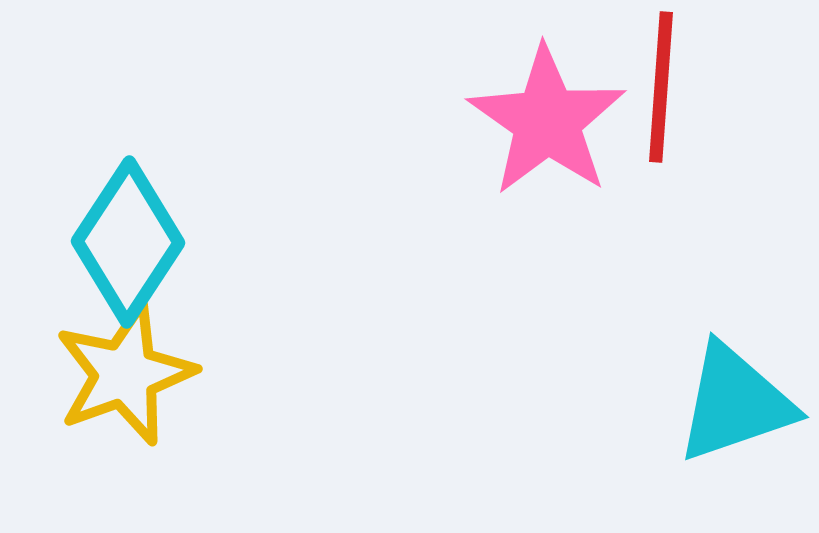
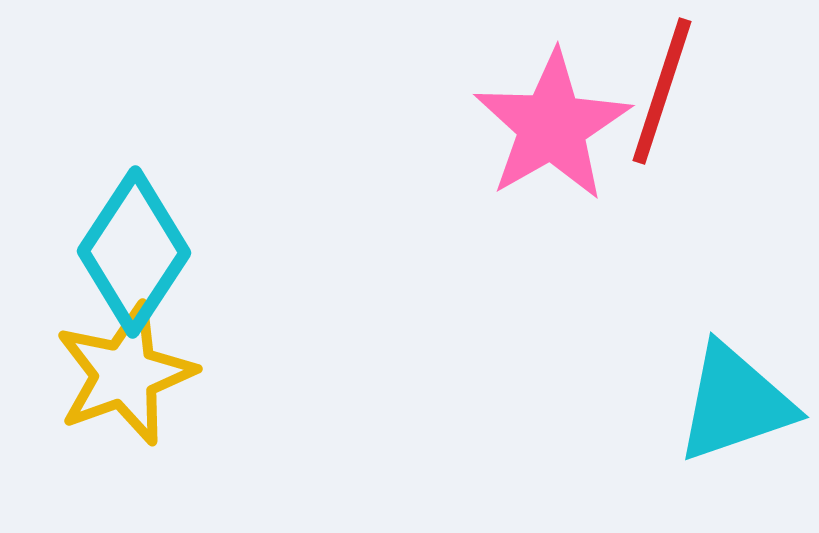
red line: moved 1 px right, 4 px down; rotated 14 degrees clockwise
pink star: moved 5 px right, 5 px down; rotated 7 degrees clockwise
cyan diamond: moved 6 px right, 10 px down
